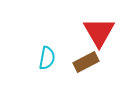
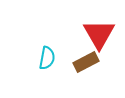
red triangle: moved 2 px down
